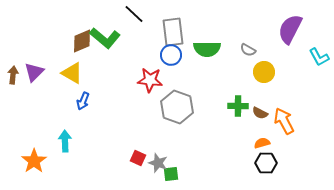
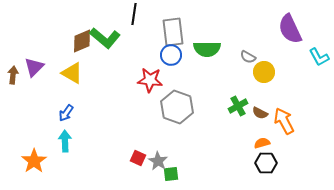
black line: rotated 55 degrees clockwise
purple semicircle: rotated 52 degrees counterclockwise
gray semicircle: moved 7 px down
purple triangle: moved 5 px up
blue arrow: moved 17 px left, 12 px down; rotated 12 degrees clockwise
green cross: rotated 30 degrees counterclockwise
gray star: moved 2 px up; rotated 12 degrees clockwise
